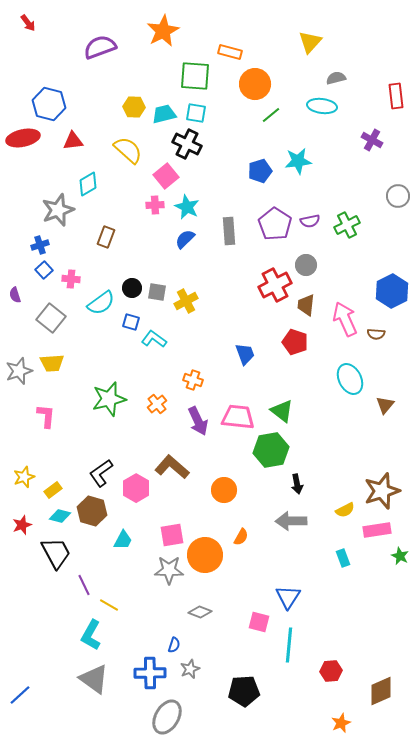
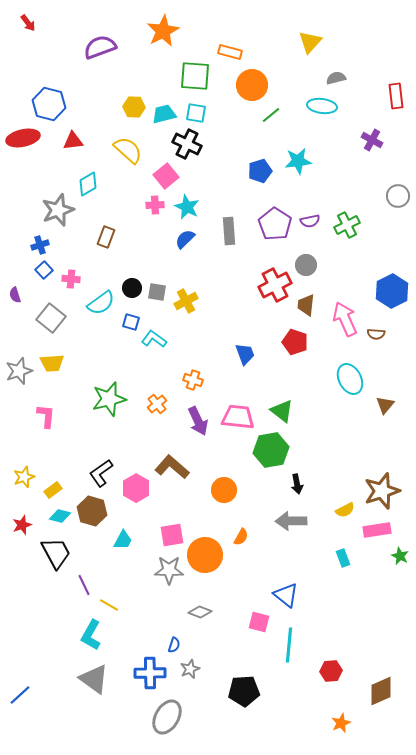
orange circle at (255, 84): moved 3 px left, 1 px down
blue triangle at (288, 597): moved 2 px left, 2 px up; rotated 24 degrees counterclockwise
